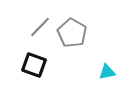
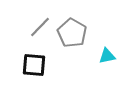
black square: rotated 15 degrees counterclockwise
cyan triangle: moved 16 px up
